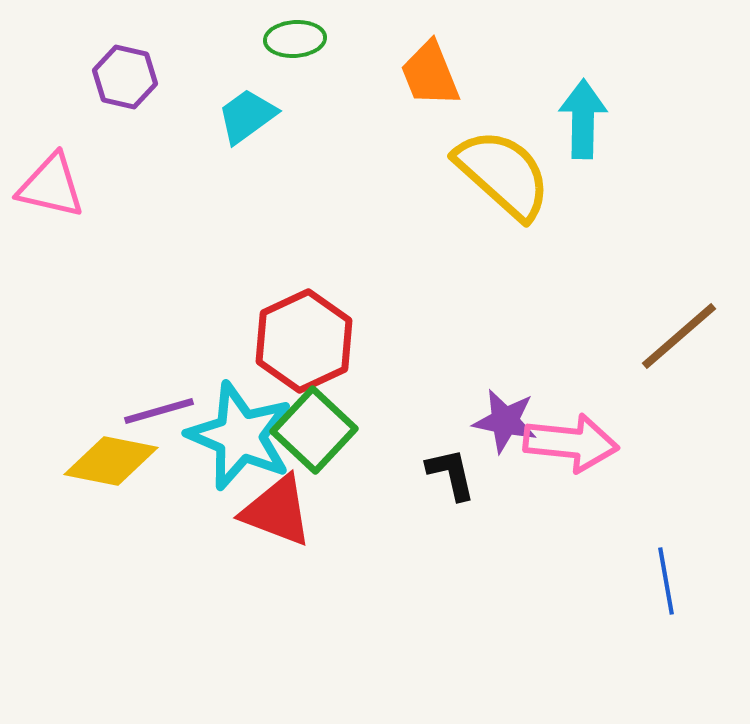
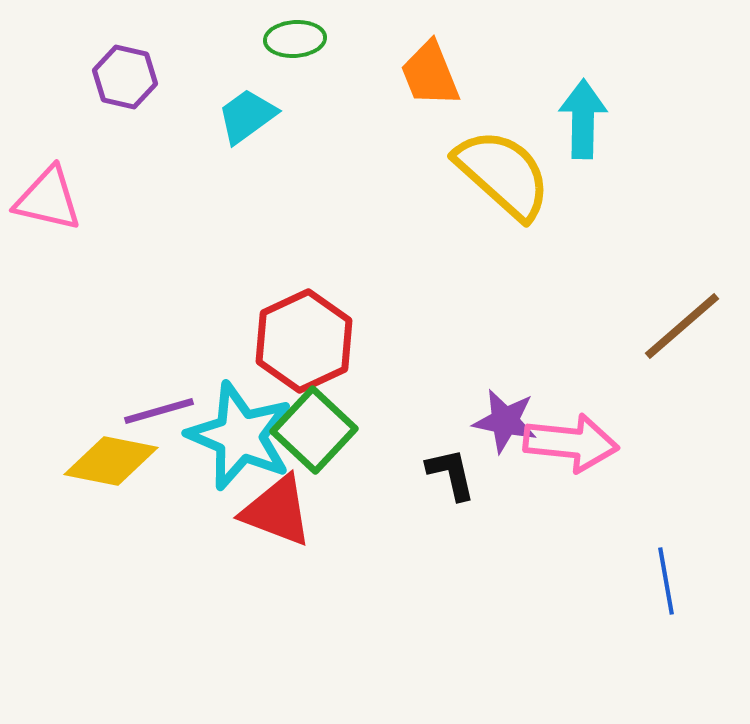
pink triangle: moved 3 px left, 13 px down
brown line: moved 3 px right, 10 px up
